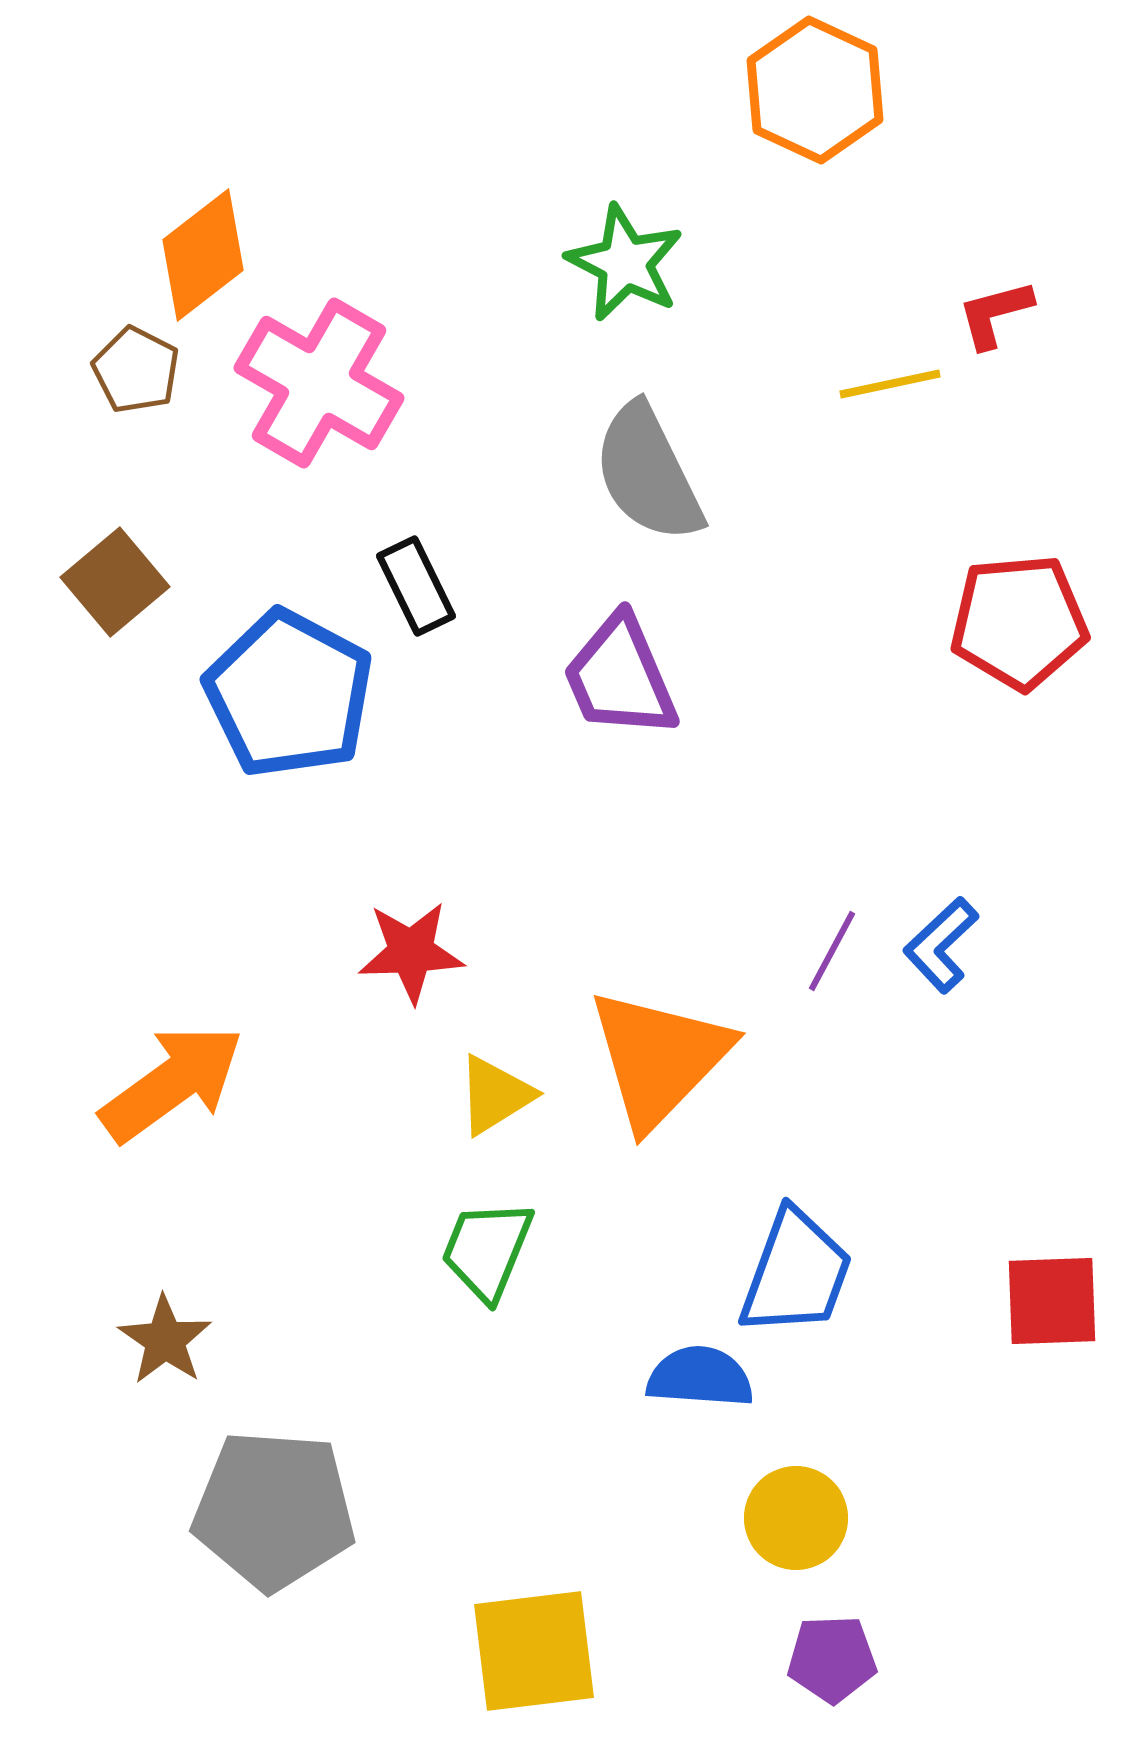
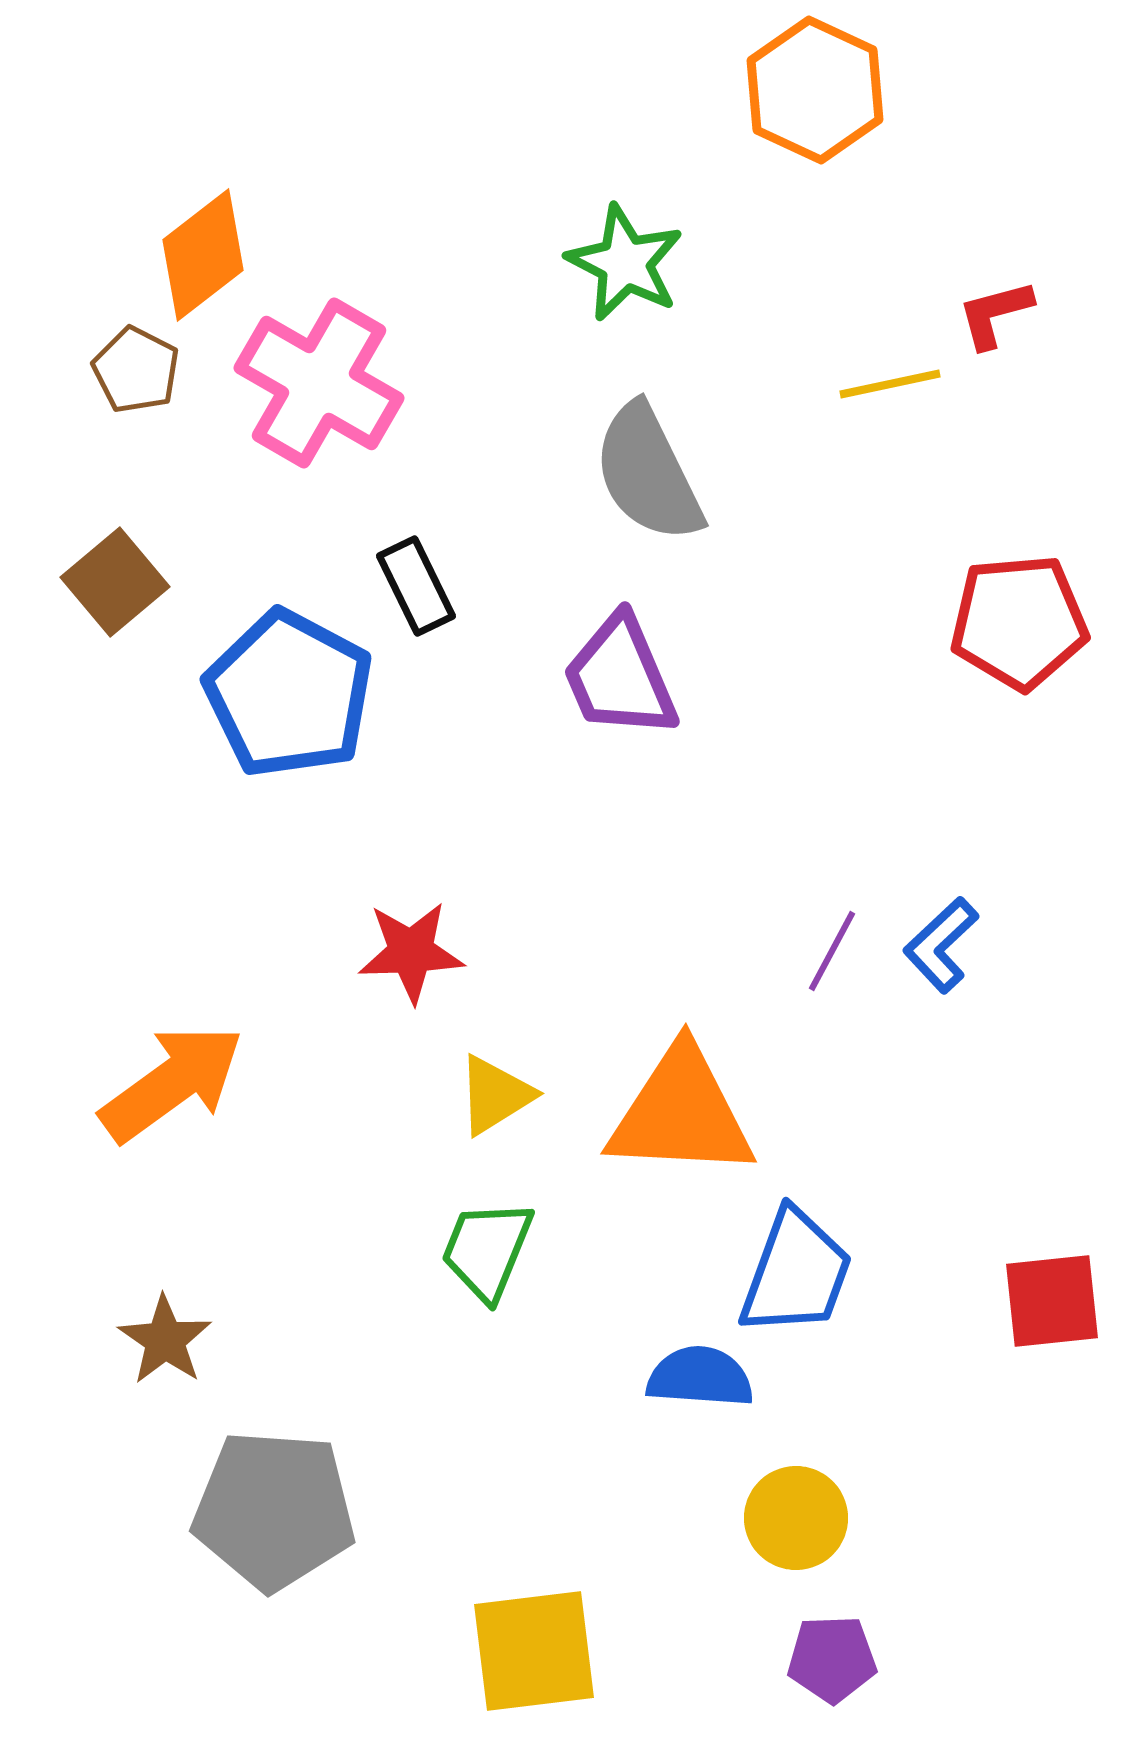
orange triangle: moved 22 px right, 55 px down; rotated 49 degrees clockwise
red square: rotated 4 degrees counterclockwise
